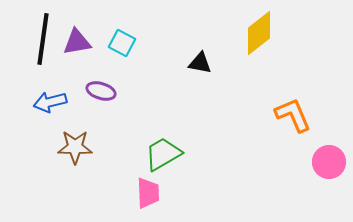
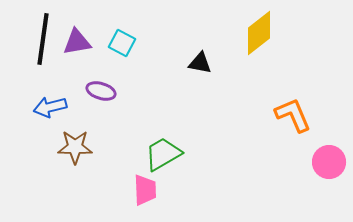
blue arrow: moved 5 px down
pink trapezoid: moved 3 px left, 3 px up
